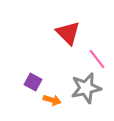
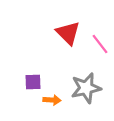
pink line: moved 3 px right, 15 px up
purple square: rotated 30 degrees counterclockwise
orange arrow: rotated 12 degrees counterclockwise
